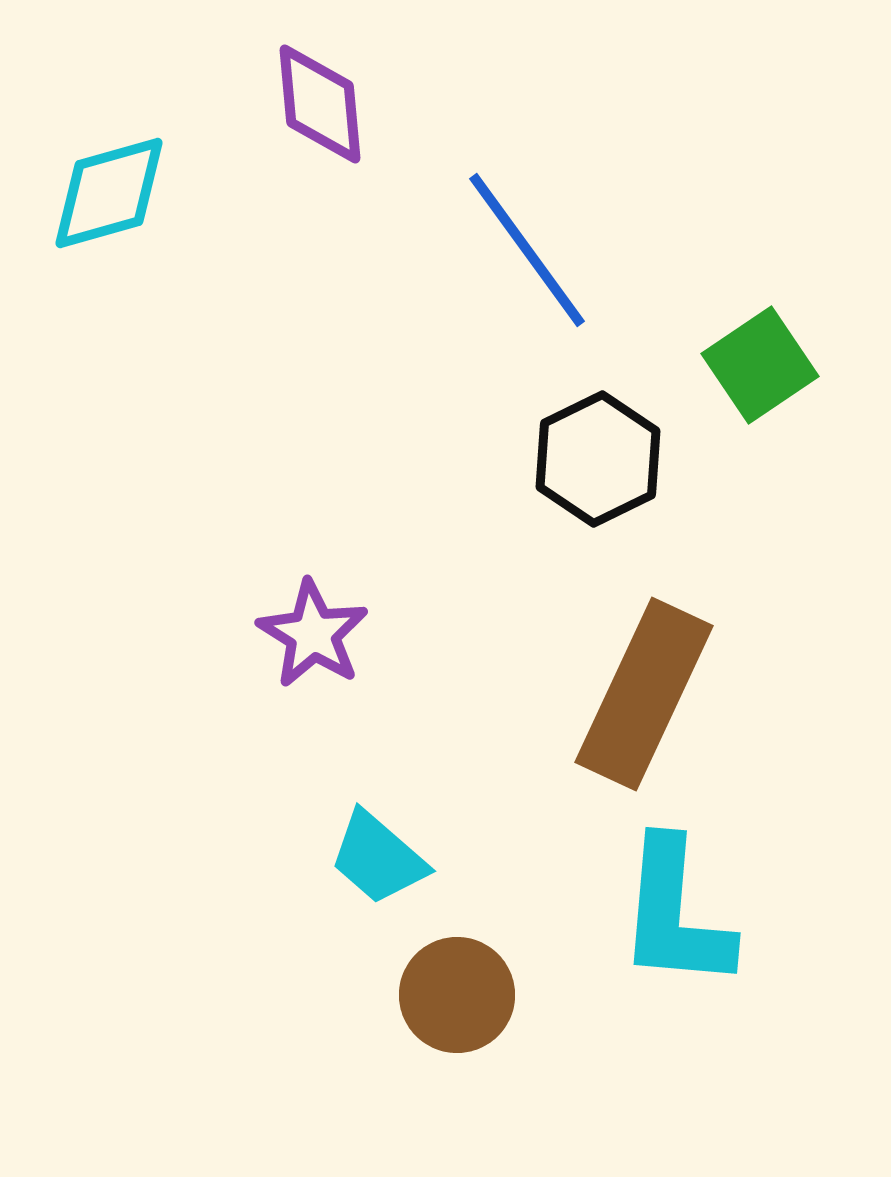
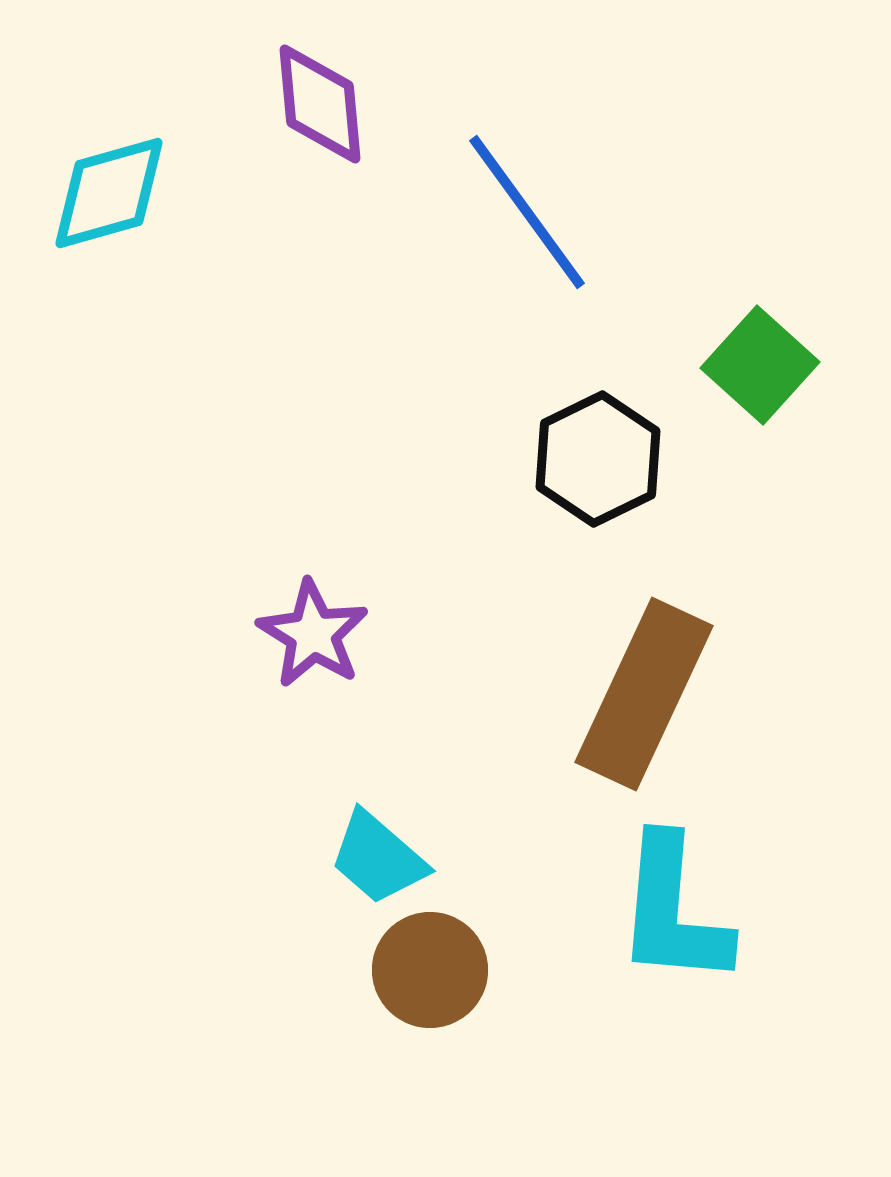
blue line: moved 38 px up
green square: rotated 14 degrees counterclockwise
cyan L-shape: moved 2 px left, 3 px up
brown circle: moved 27 px left, 25 px up
